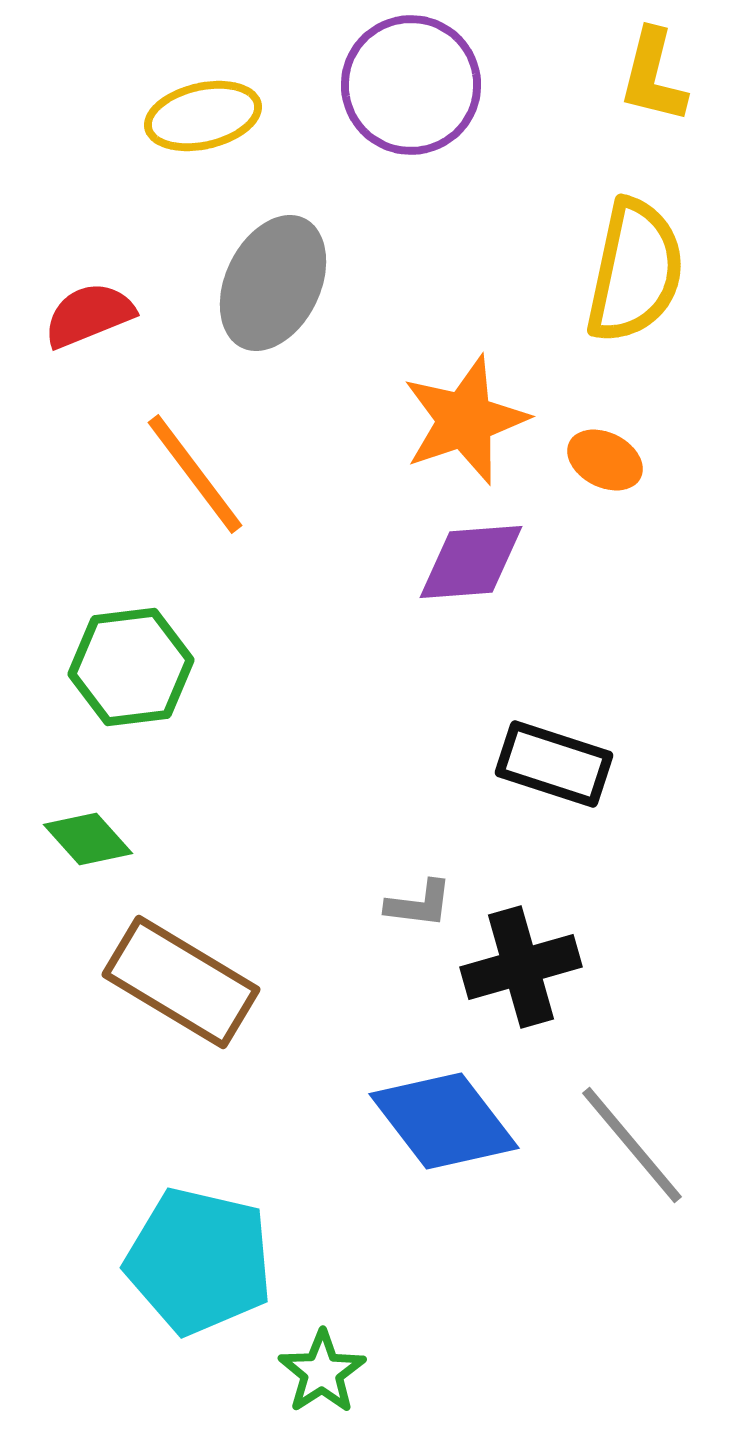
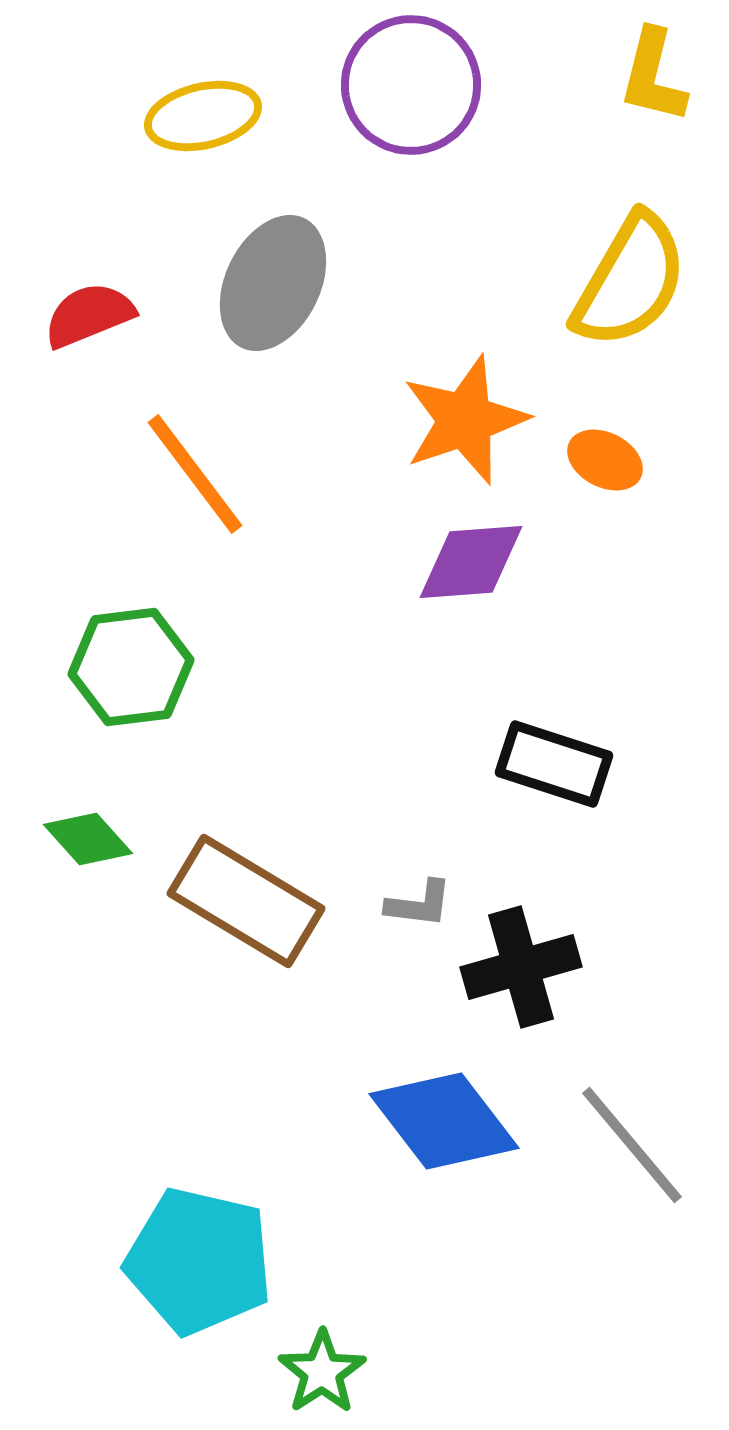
yellow semicircle: moved 5 px left, 10 px down; rotated 18 degrees clockwise
brown rectangle: moved 65 px right, 81 px up
